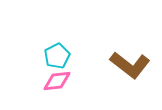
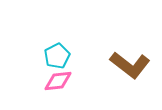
pink diamond: moved 1 px right
